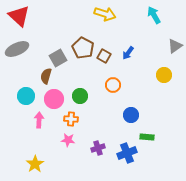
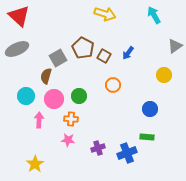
green circle: moved 1 px left
blue circle: moved 19 px right, 6 px up
